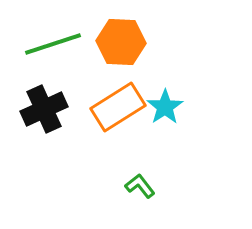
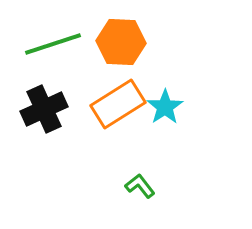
orange rectangle: moved 3 px up
